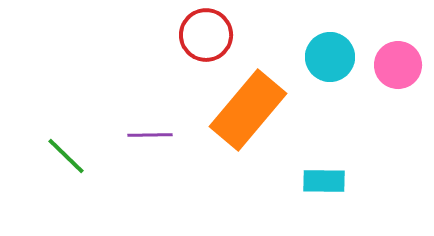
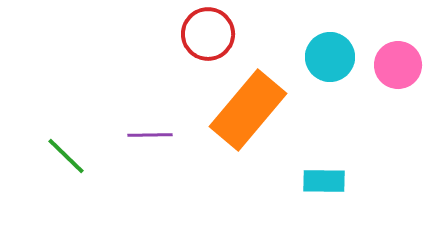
red circle: moved 2 px right, 1 px up
